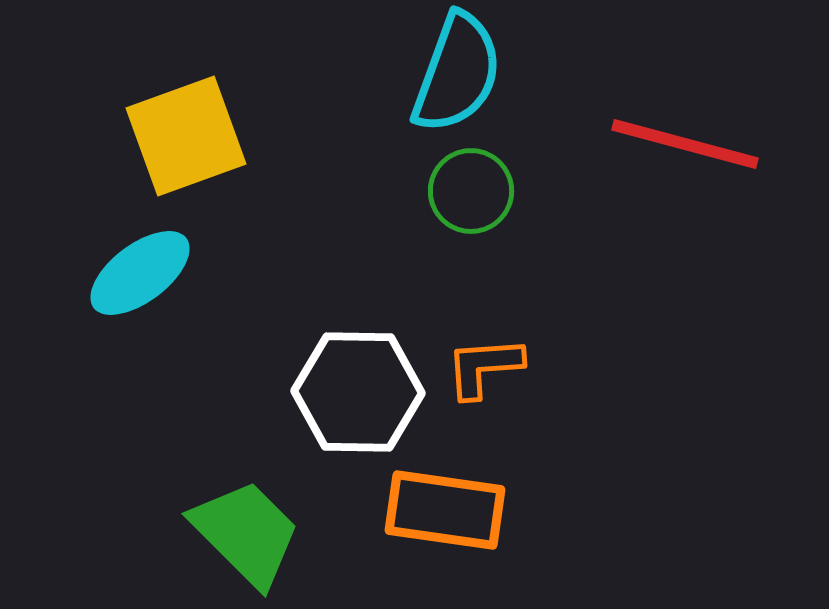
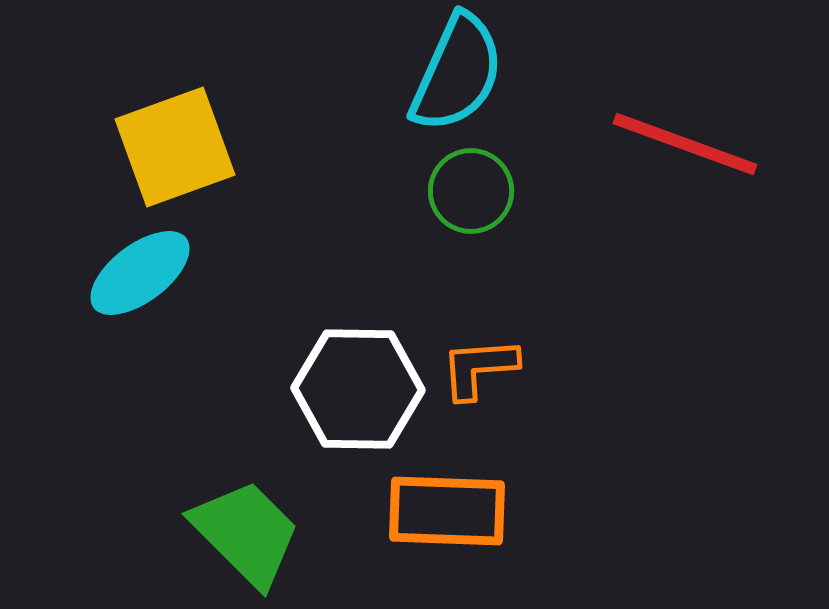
cyan semicircle: rotated 4 degrees clockwise
yellow square: moved 11 px left, 11 px down
red line: rotated 5 degrees clockwise
orange L-shape: moved 5 px left, 1 px down
white hexagon: moved 3 px up
orange rectangle: moved 2 px right, 1 px down; rotated 6 degrees counterclockwise
